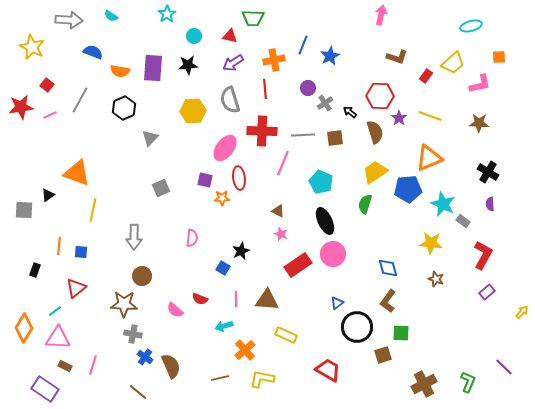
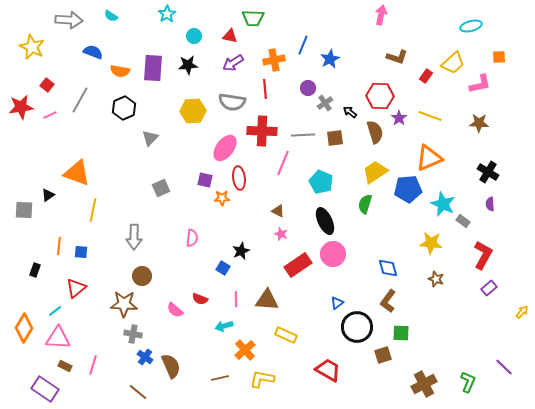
blue star at (330, 56): moved 3 px down
gray semicircle at (230, 100): moved 2 px right, 2 px down; rotated 64 degrees counterclockwise
purple rectangle at (487, 292): moved 2 px right, 4 px up
